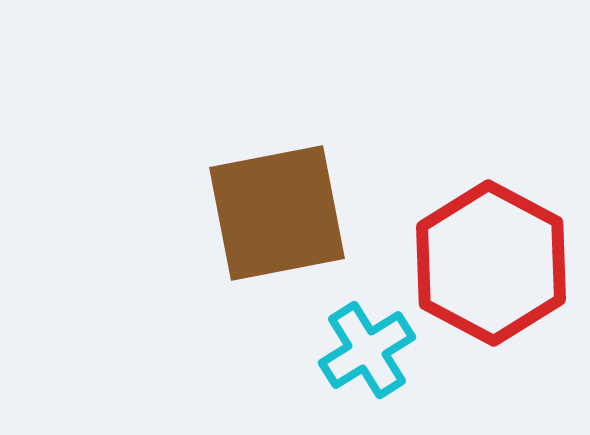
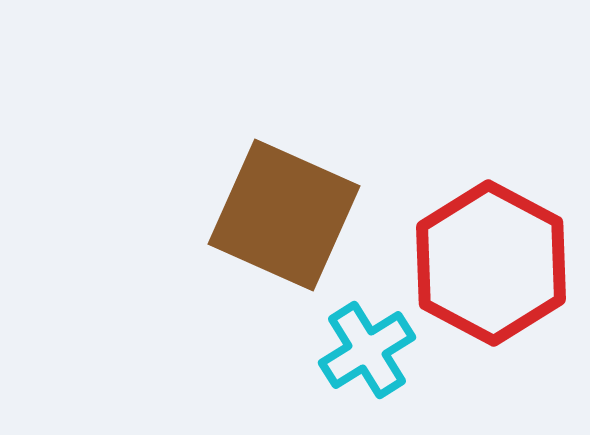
brown square: moved 7 px right, 2 px down; rotated 35 degrees clockwise
